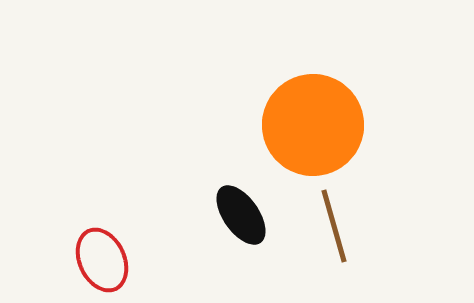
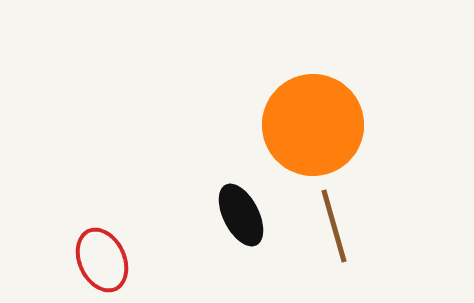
black ellipse: rotated 8 degrees clockwise
